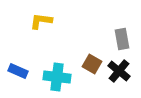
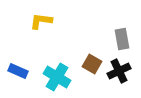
black cross: rotated 25 degrees clockwise
cyan cross: rotated 24 degrees clockwise
